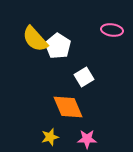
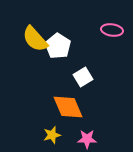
white square: moved 1 px left
yellow star: moved 2 px right, 2 px up
